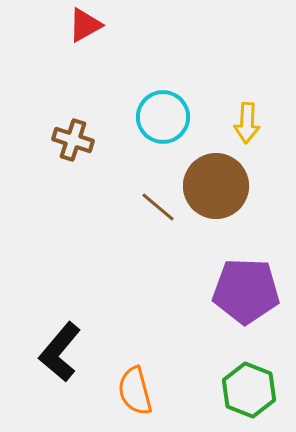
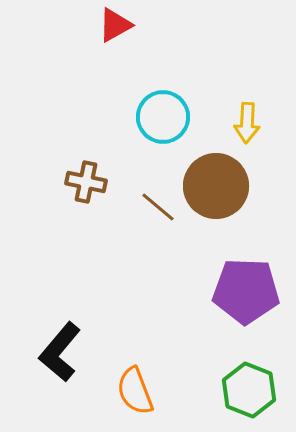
red triangle: moved 30 px right
brown cross: moved 13 px right, 42 px down; rotated 6 degrees counterclockwise
orange semicircle: rotated 6 degrees counterclockwise
